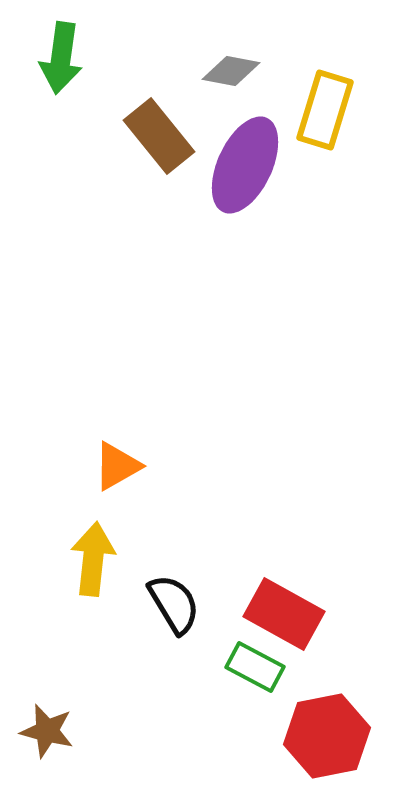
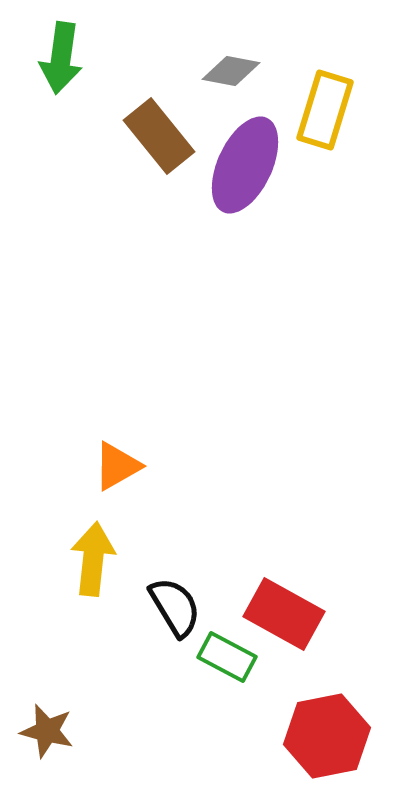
black semicircle: moved 1 px right, 3 px down
green rectangle: moved 28 px left, 10 px up
